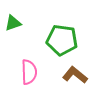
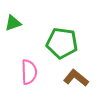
green pentagon: moved 3 px down
brown L-shape: moved 1 px right, 3 px down
